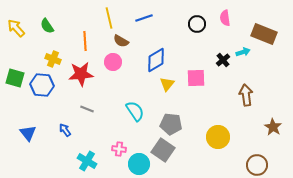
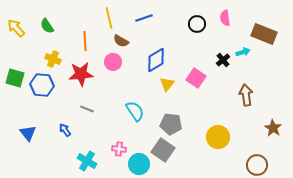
pink square: rotated 36 degrees clockwise
brown star: moved 1 px down
